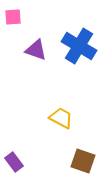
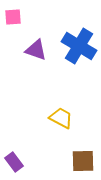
brown square: rotated 20 degrees counterclockwise
